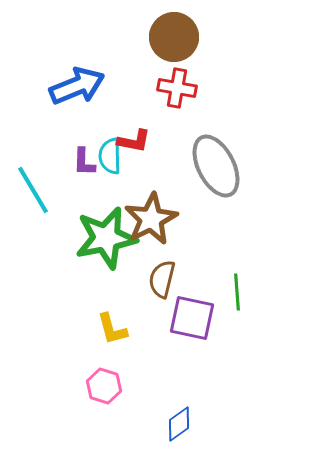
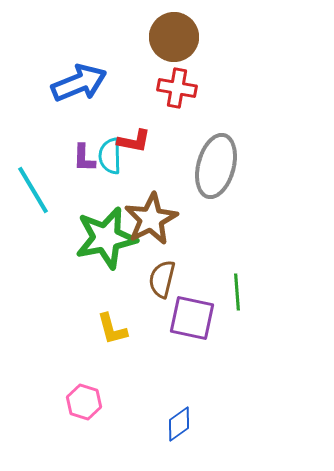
blue arrow: moved 2 px right, 3 px up
purple L-shape: moved 4 px up
gray ellipse: rotated 42 degrees clockwise
pink hexagon: moved 20 px left, 16 px down
